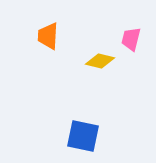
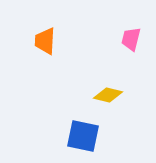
orange trapezoid: moved 3 px left, 5 px down
yellow diamond: moved 8 px right, 34 px down
